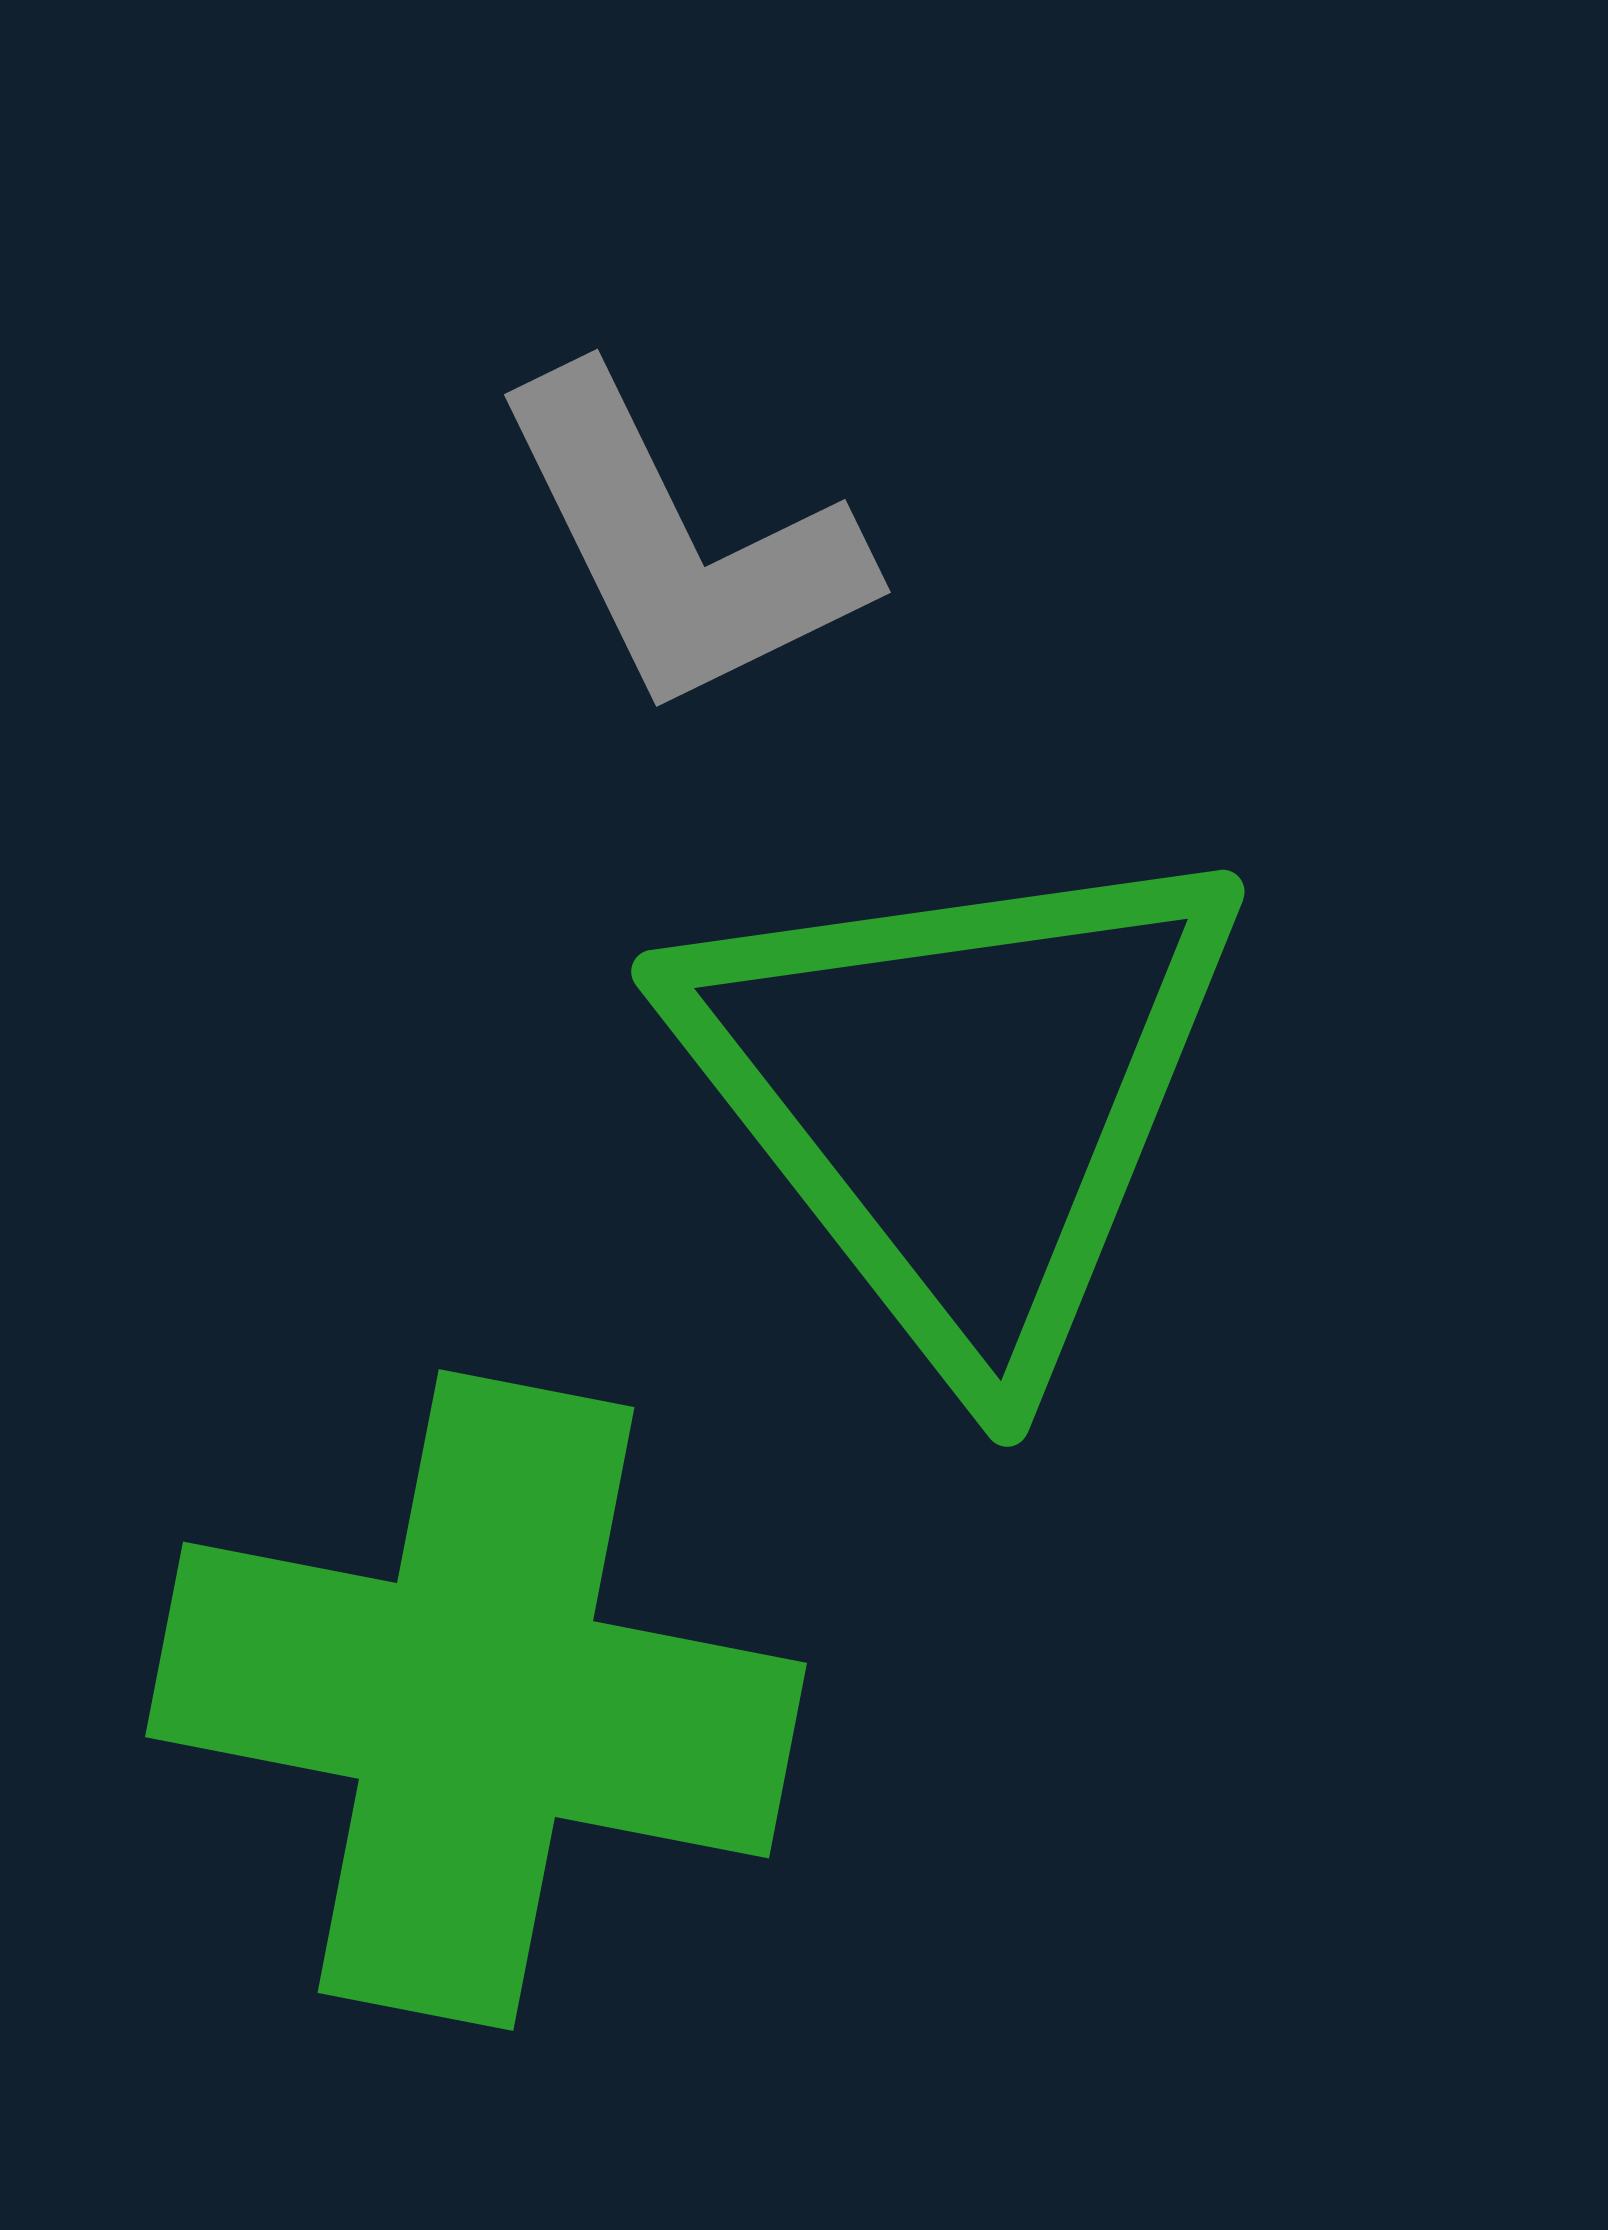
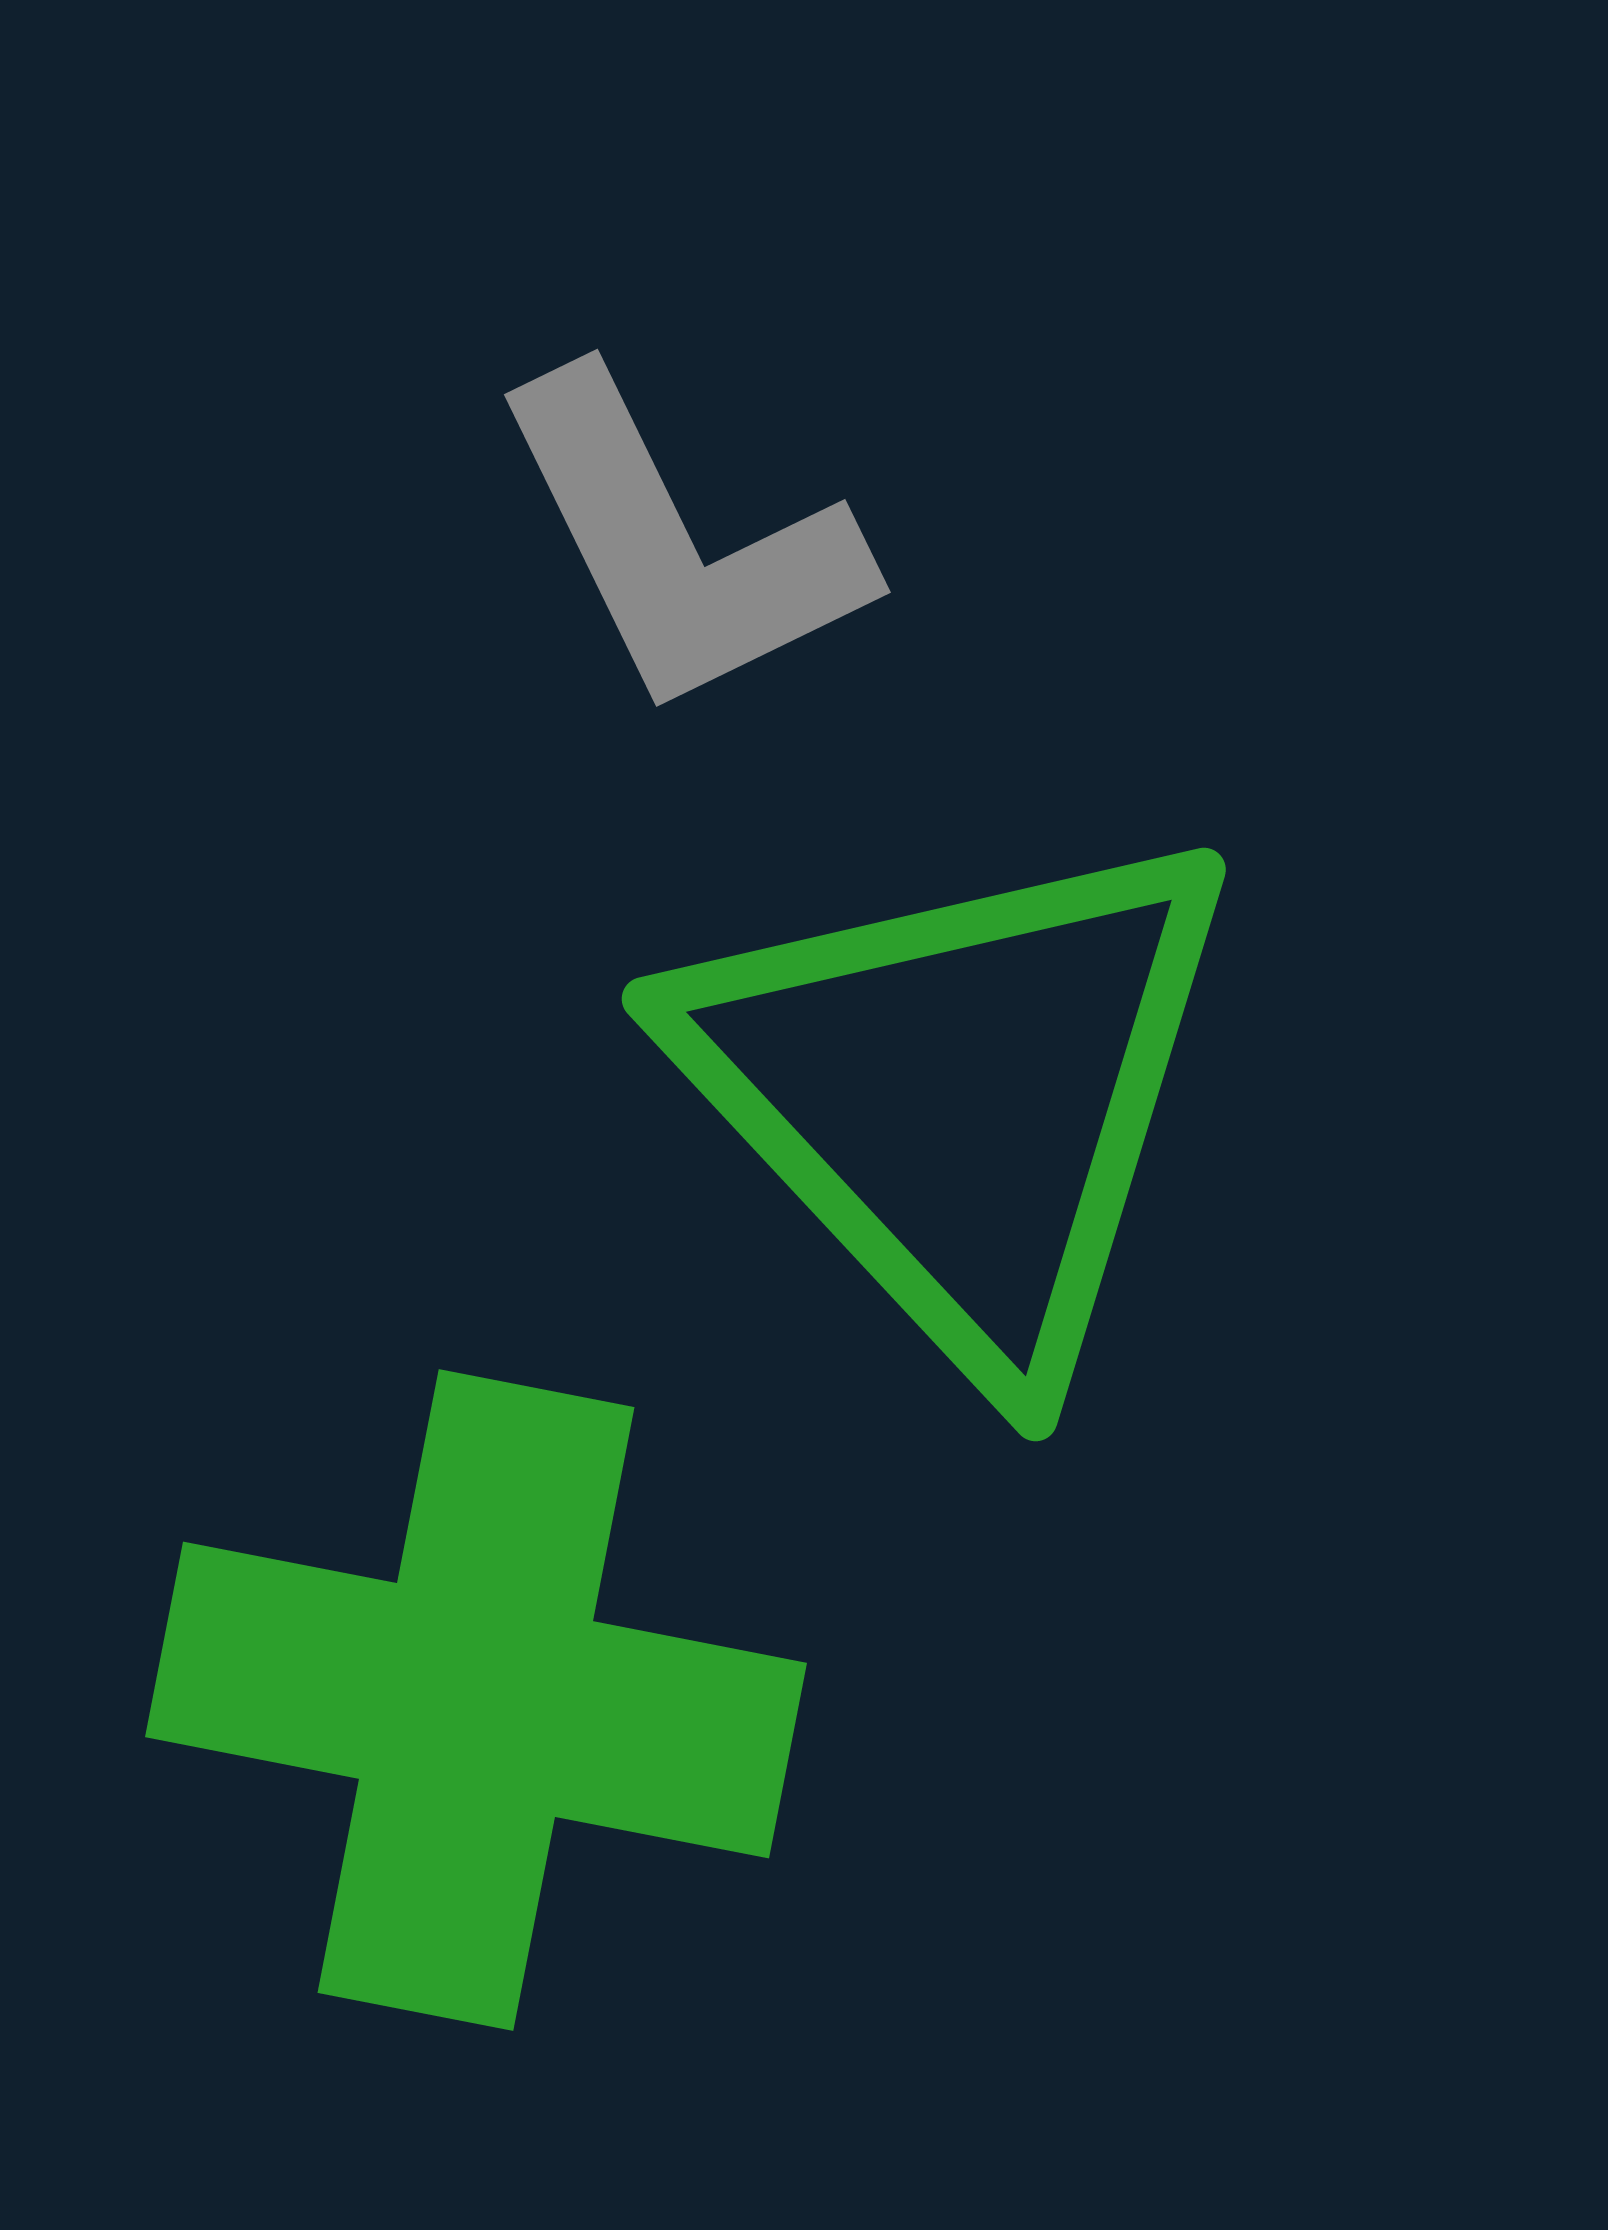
green triangle: rotated 5 degrees counterclockwise
